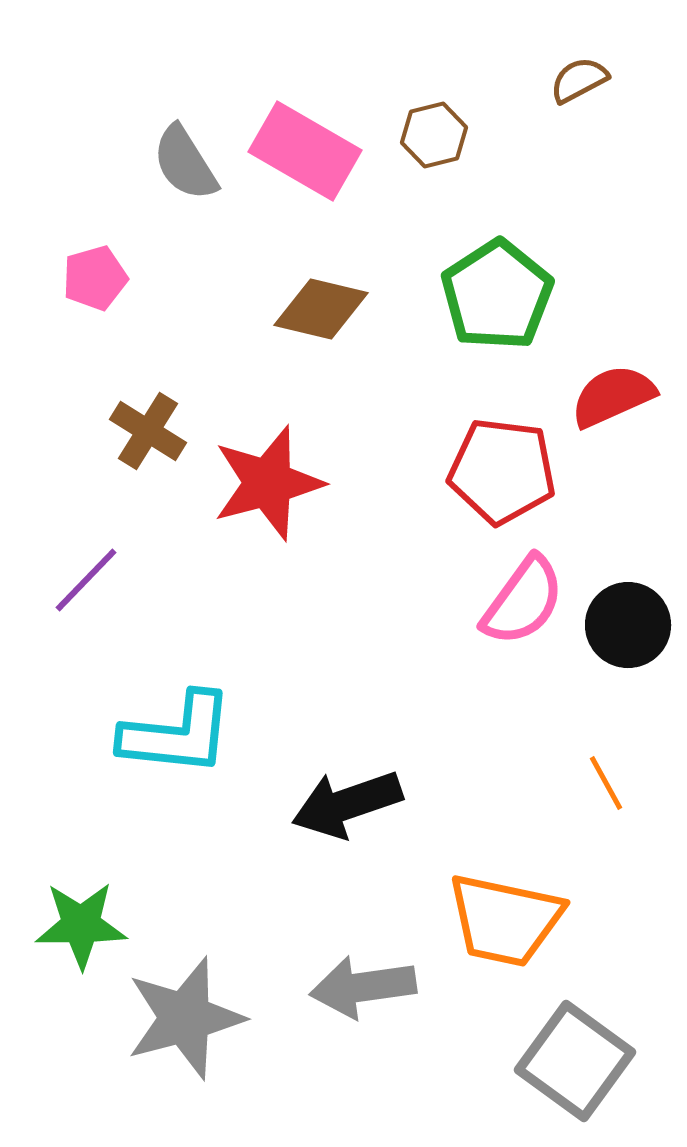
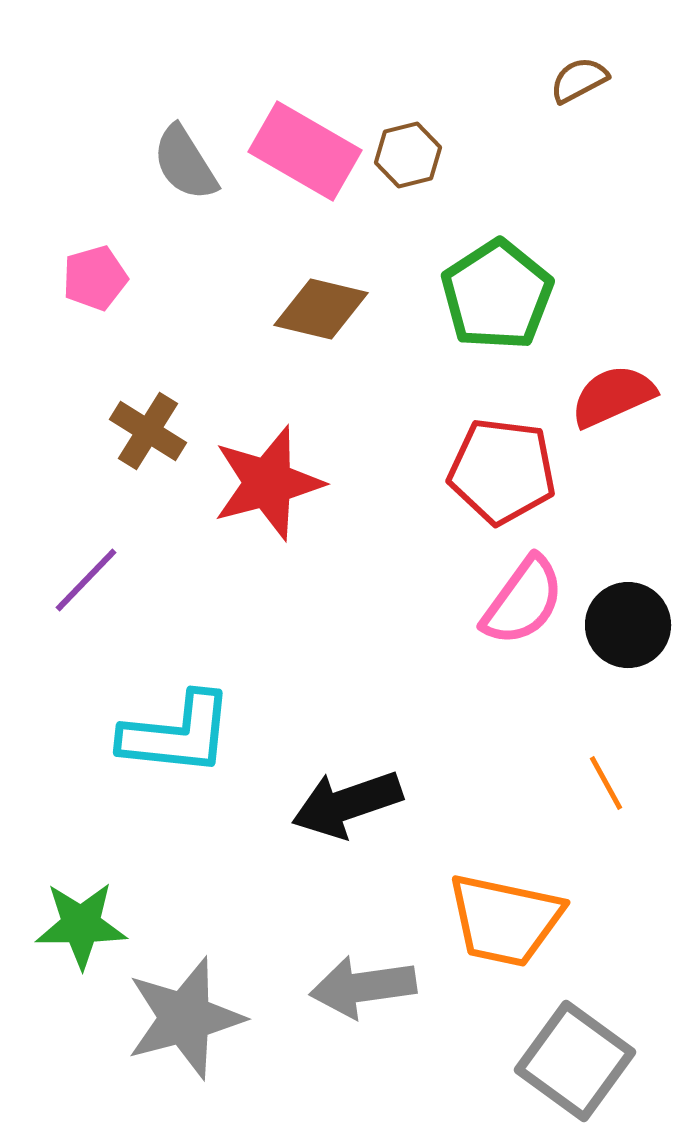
brown hexagon: moved 26 px left, 20 px down
